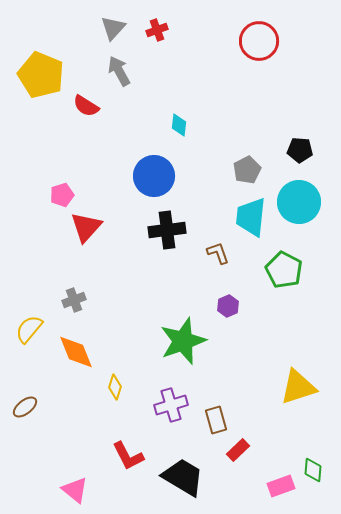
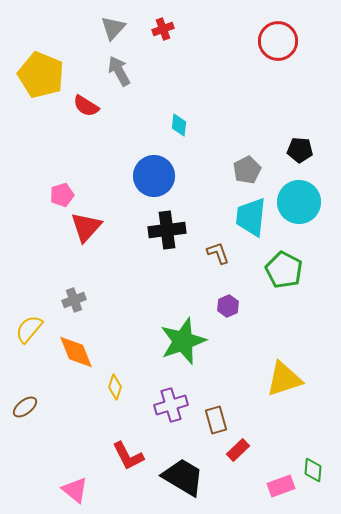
red cross: moved 6 px right, 1 px up
red circle: moved 19 px right
yellow triangle: moved 14 px left, 8 px up
